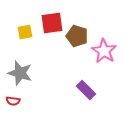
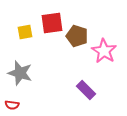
red semicircle: moved 1 px left, 4 px down
